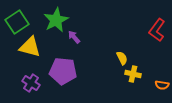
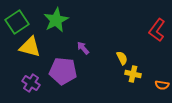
purple arrow: moved 9 px right, 11 px down
